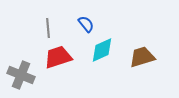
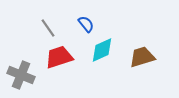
gray line: rotated 30 degrees counterclockwise
red trapezoid: moved 1 px right
